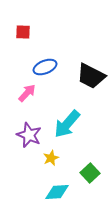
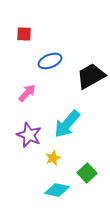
red square: moved 1 px right, 2 px down
blue ellipse: moved 5 px right, 6 px up
black trapezoid: rotated 124 degrees clockwise
yellow star: moved 2 px right
green square: moved 3 px left
cyan diamond: moved 2 px up; rotated 15 degrees clockwise
